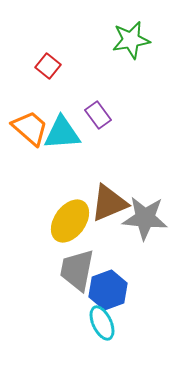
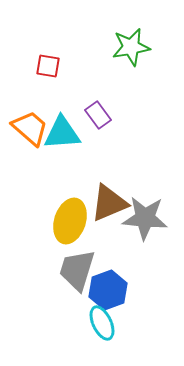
green star: moved 7 px down
red square: rotated 30 degrees counterclockwise
yellow ellipse: rotated 18 degrees counterclockwise
gray trapezoid: rotated 6 degrees clockwise
